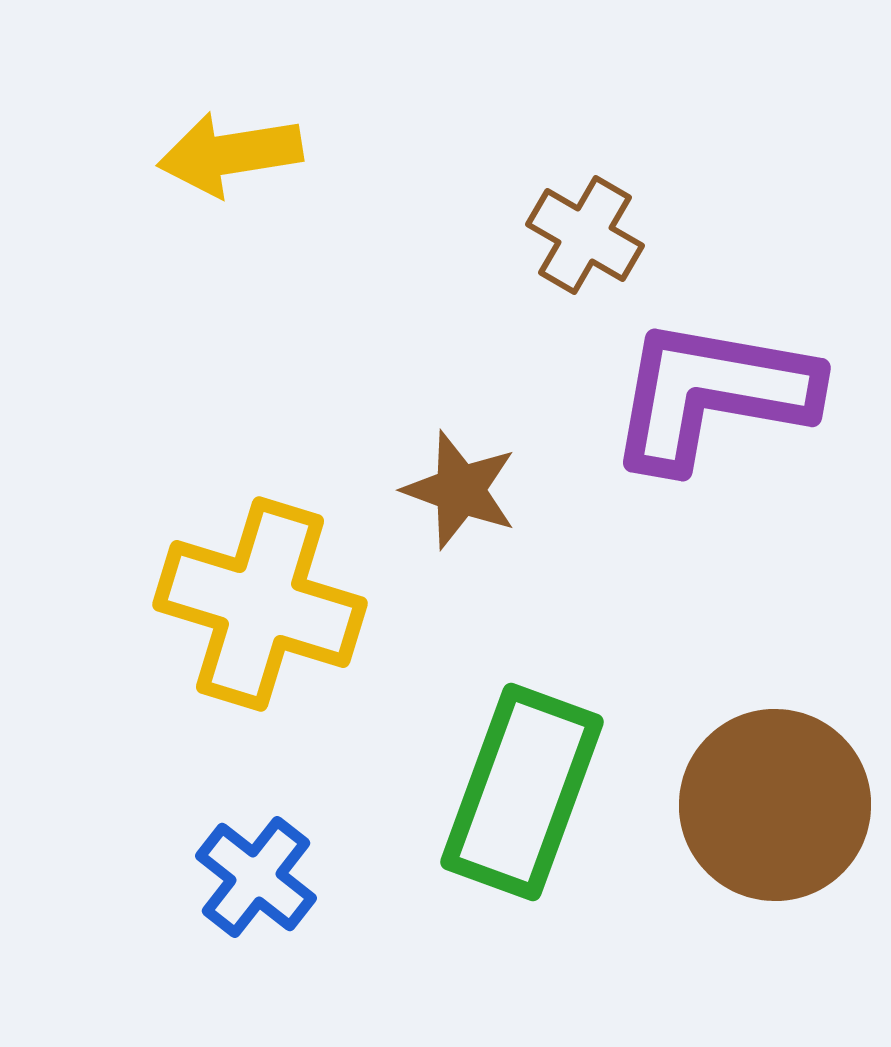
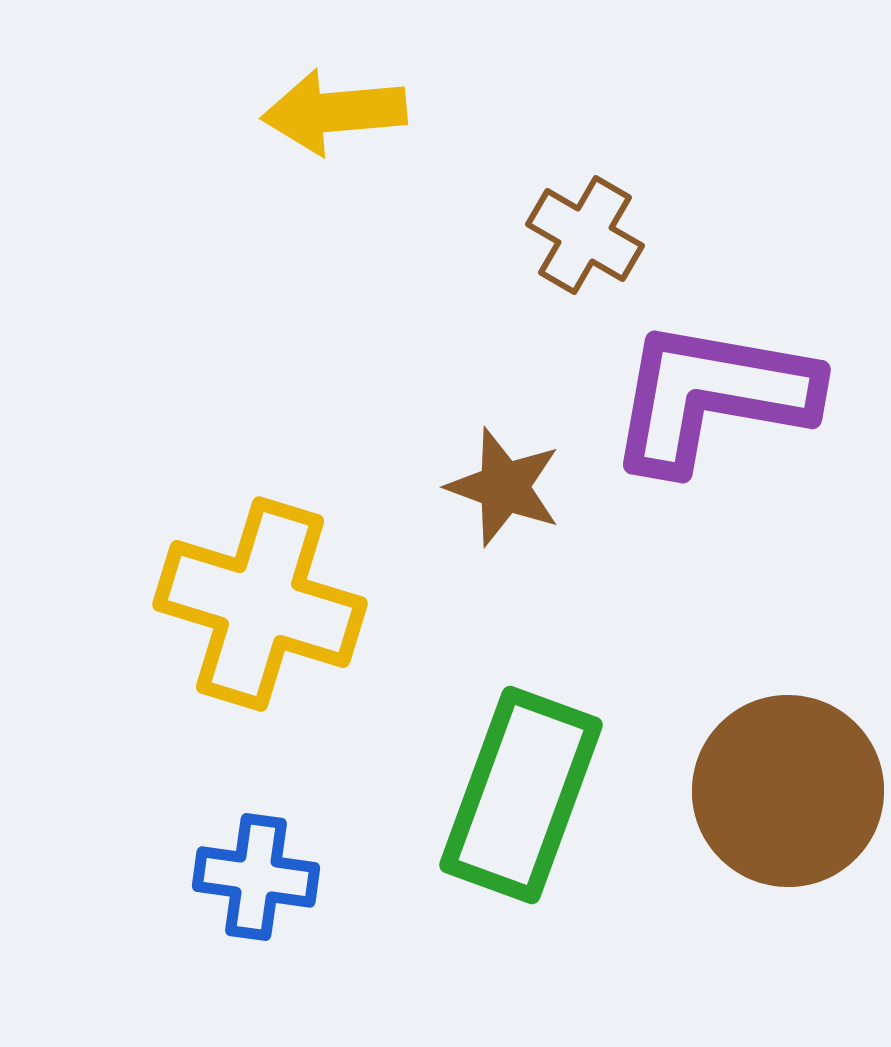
yellow arrow: moved 104 px right, 42 px up; rotated 4 degrees clockwise
purple L-shape: moved 2 px down
brown star: moved 44 px right, 3 px up
green rectangle: moved 1 px left, 3 px down
brown circle: moved 13 px right, 14 px up
blue cross: rotated 30 degrees counterclockwise
